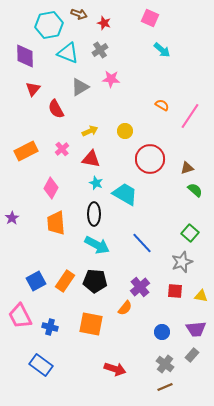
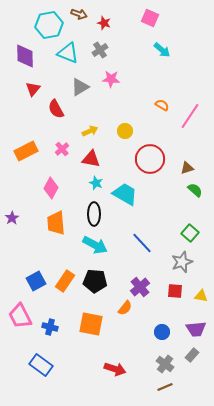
cyan arrow at (97, 245): moved 2 px left
